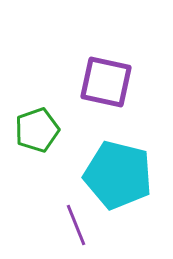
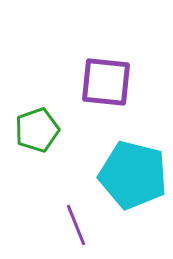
purple square: rotated 6 degrees counterclockwise
cyan pentagon: moved 15 px right
